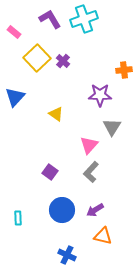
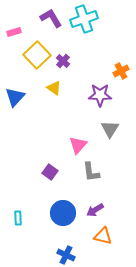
purple L-shape: moved 1 px right, 1 px up
pink rectangle: rotated 56 degrees counterclockwise
yellow square: moved 3 px up
orange cross: moved 3 px left, 1 px down; rotated 21 degrees counterclockwise
yellow triangle: moved 2 px left, 26 px up
gray triangle: moved 2 px left, 2 px down
pink triangle: moved 11 px left
gray L-shape: rotated 50 degrees counterclockwise
blue circle: moved 1 px right, 3 px down
blue cross: moved 1 px left
